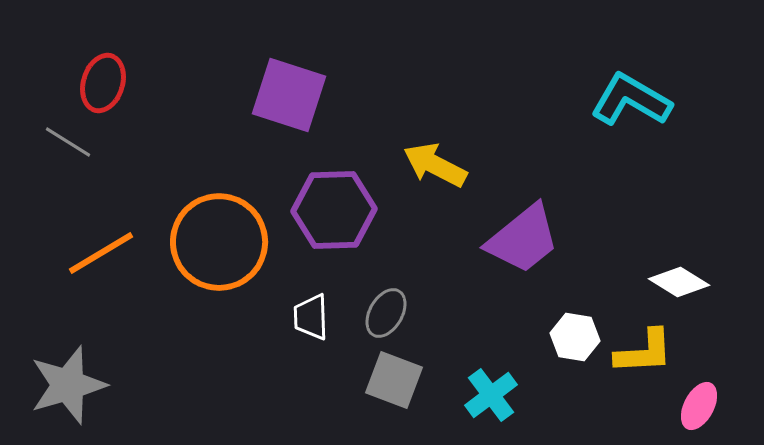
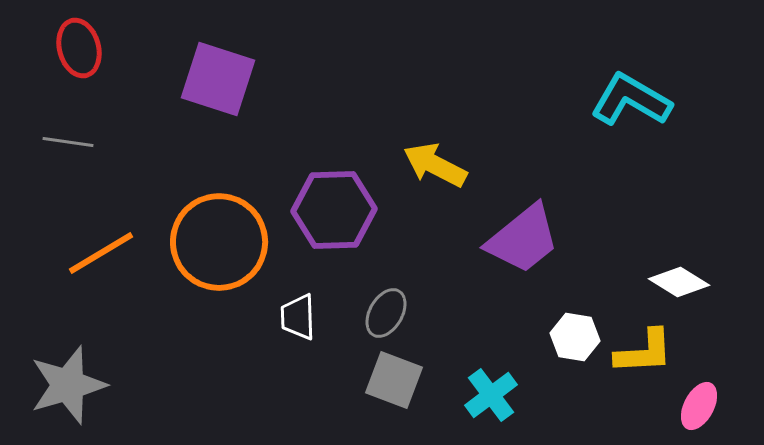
red ellipse: moved 24 px left, 35 px up; rotated 32 degrees counterclockwise
purple square: moved 71 px left, 16 px up
gray line: rotated 24 degrees counterclockwise
white trapezoid: moved 13 px left
